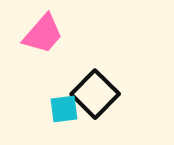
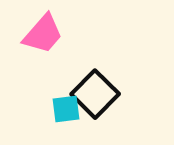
cyan square: moved 2 px right
